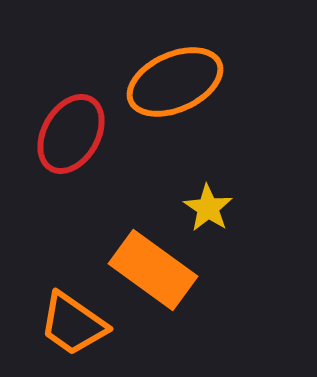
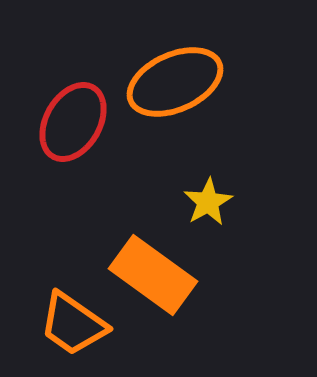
red ellipse: moved 2 px right, 12 px up
yellow star: moved 6 px up; rotated 9 degrees clockwise
orange rectangle: moved 5 px down
